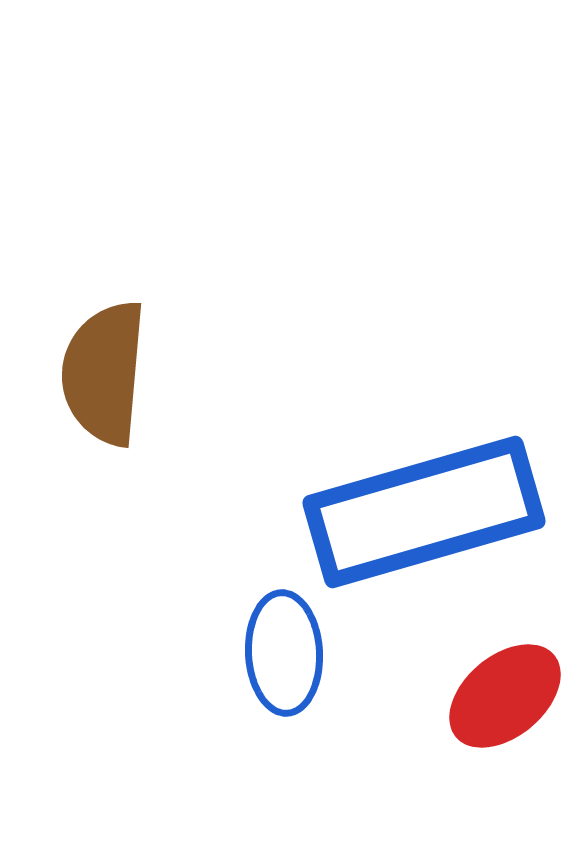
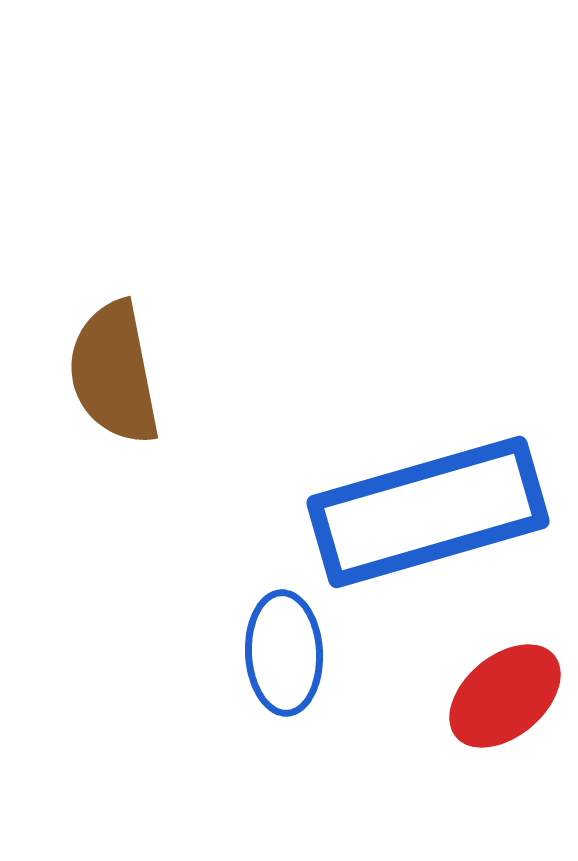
brown semicircle: moved 10 px right; rotated 16 degrees counterclockwise
blue rectangle: moved 4 px right
